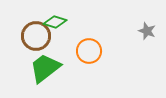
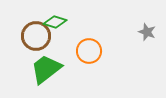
gray star: moved 1 px down
green trapezoid: moved 1 px right, 1 px down
